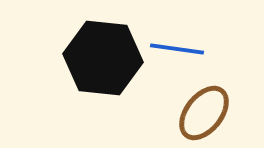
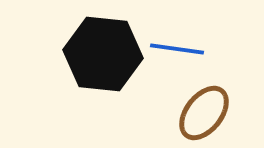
black hexagon: moved 4 px up
